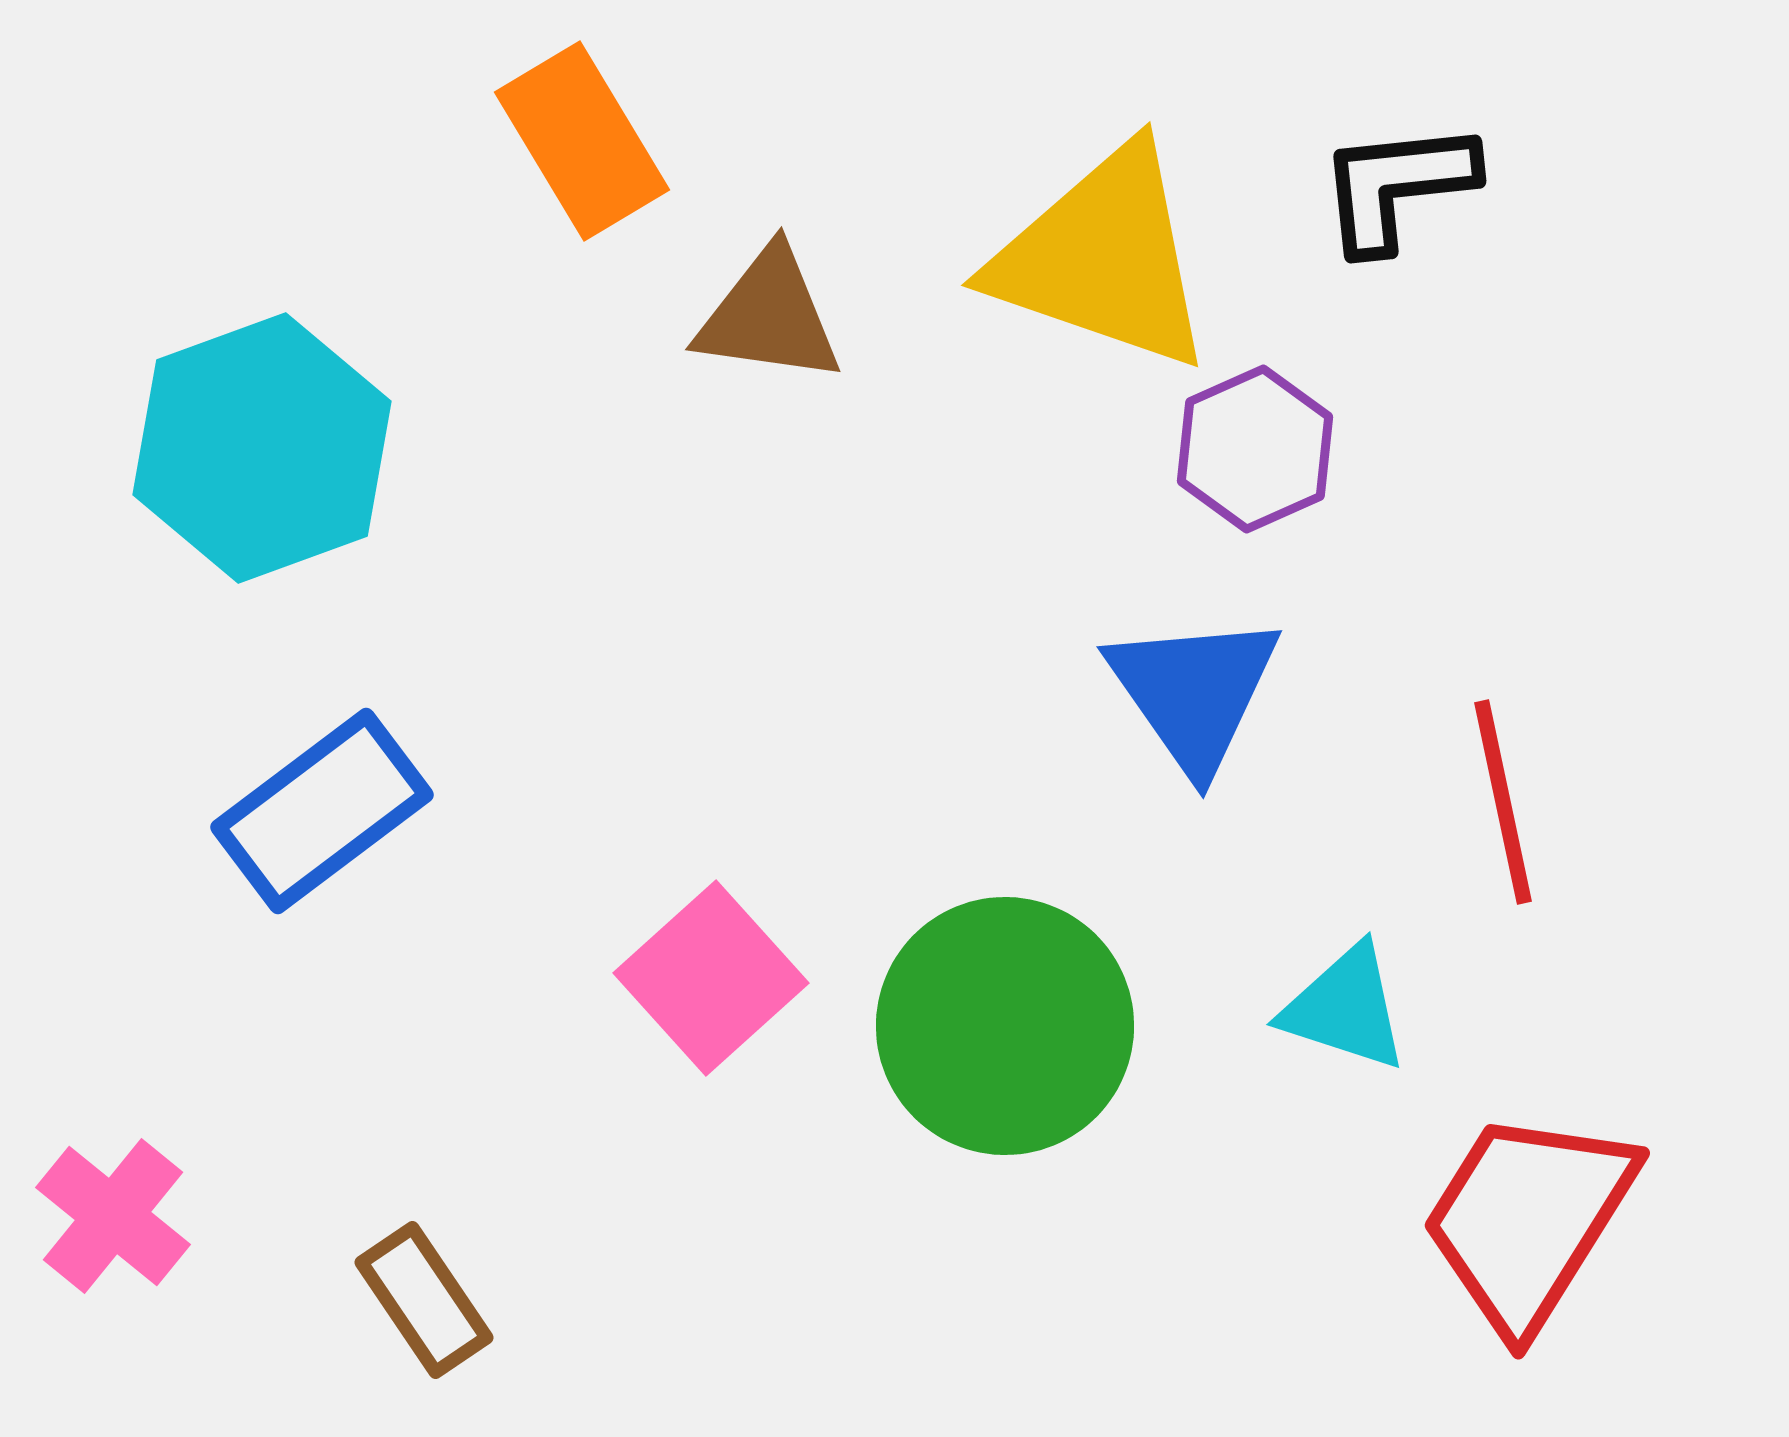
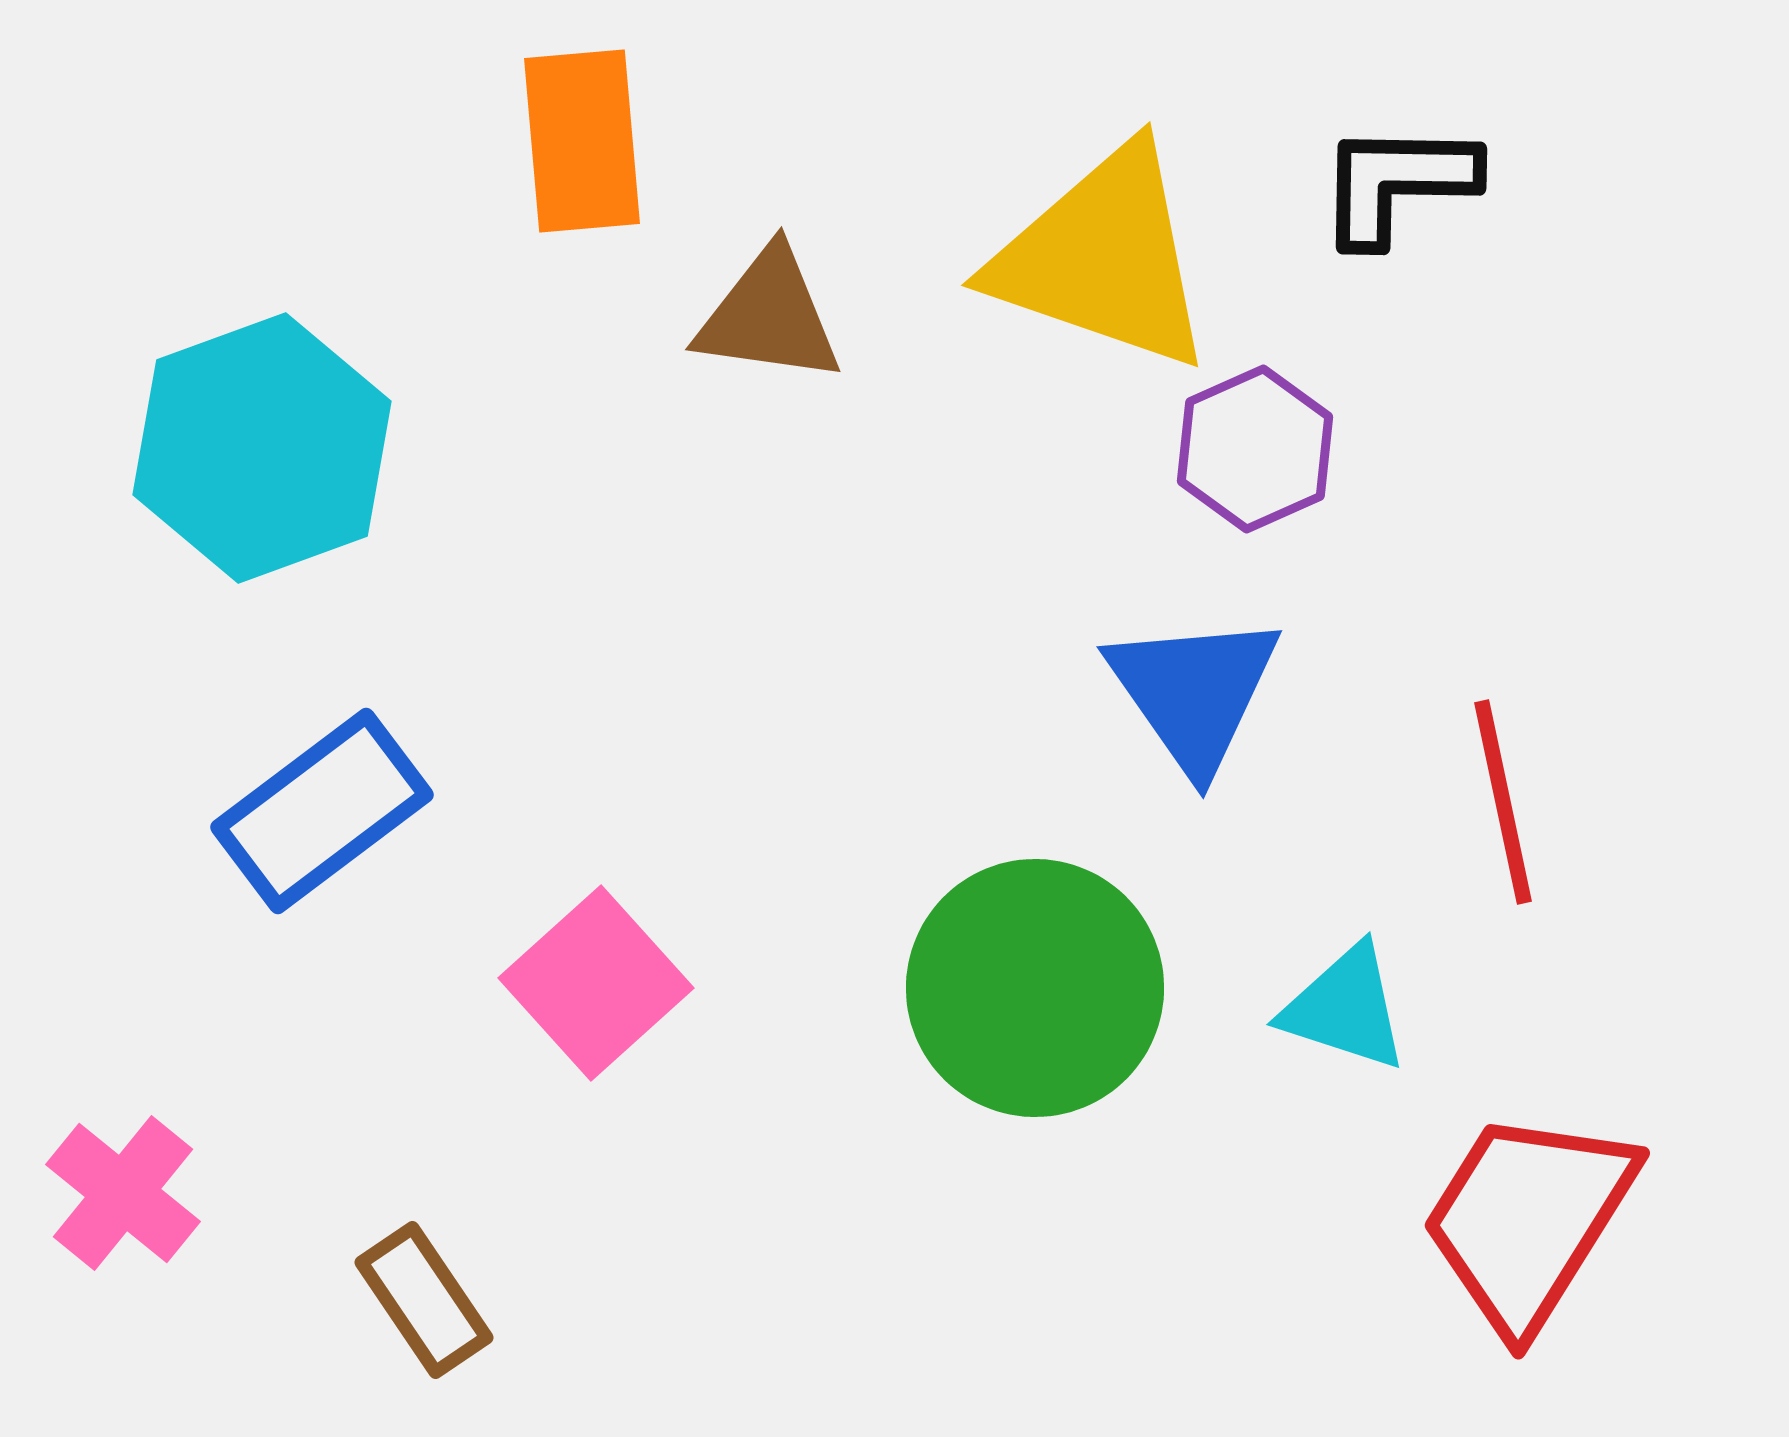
orange rectangle: rotated 26 degrees clockwise
black L-shape: moved 3 px up; rotated 7 degrees clockwise
pink square: moved 115 px left, 5 px down
green circle: moved 30 px right, 38 px up
pink cross: moved 10 px right, 23 px up
